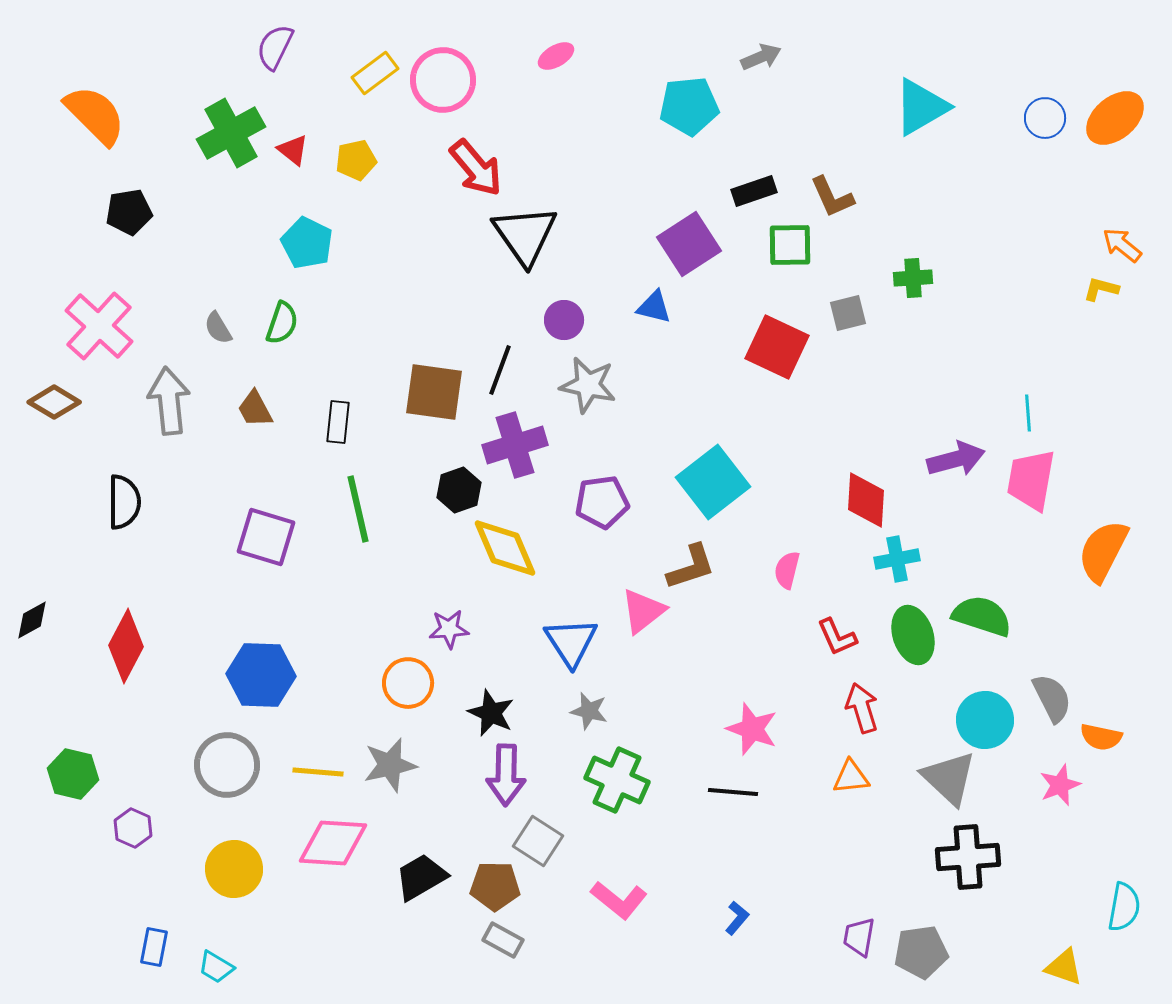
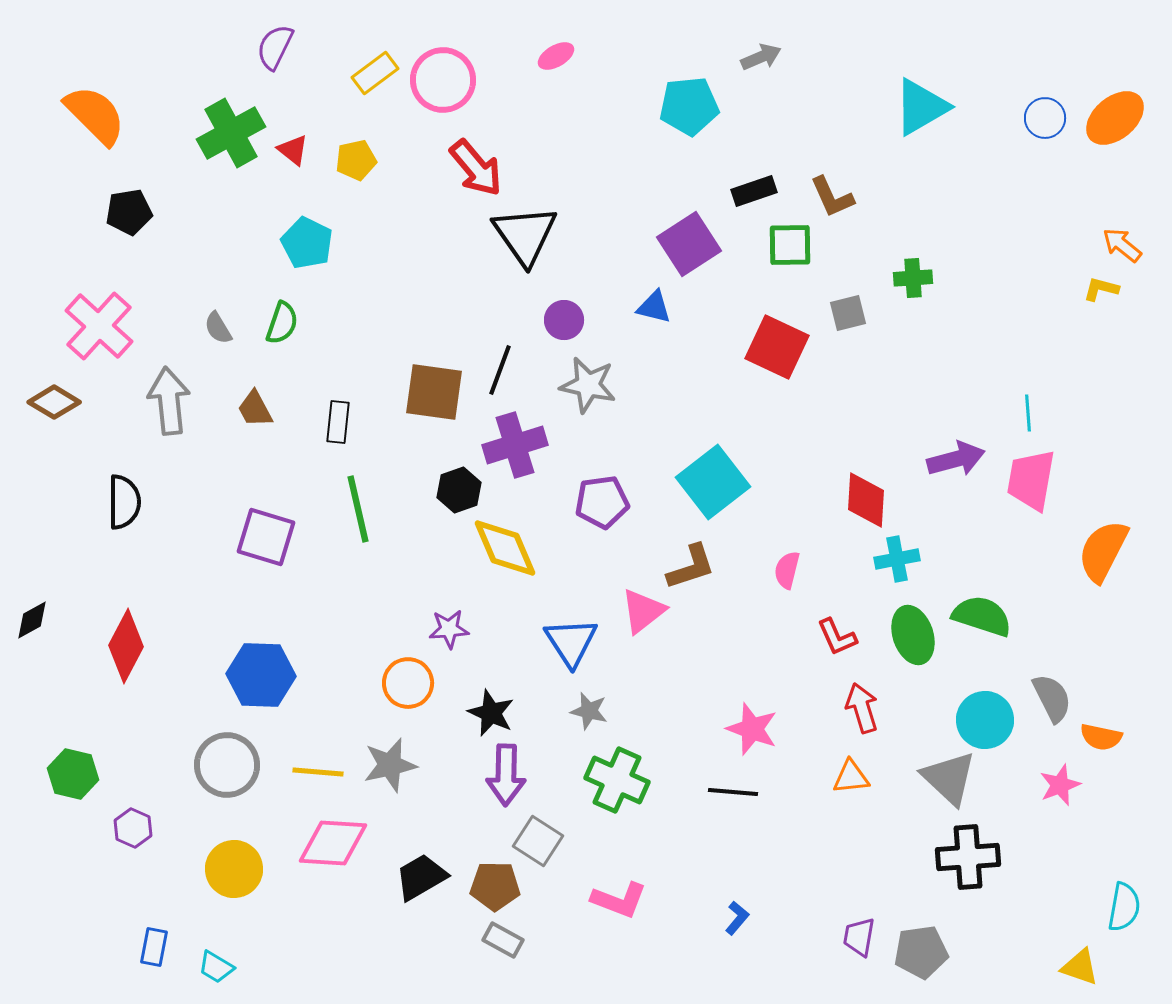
pink L-shape at (619, 900): rotated 18 degrees counterclockwise
yellow triangle at (1064, 967): moved 16 px right
